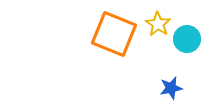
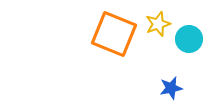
yellow star: rotated 20 degrees clockwise
cyan circle: moved 2 px right
